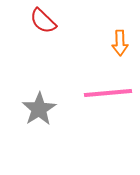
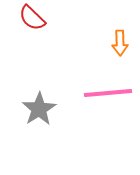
red semicircle: moved 11 px left, 3 px up
